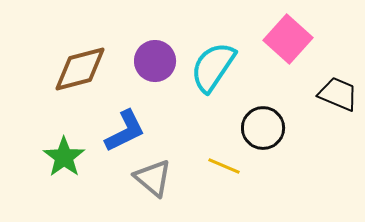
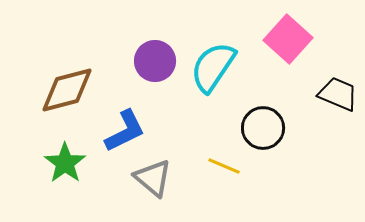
brown diamond: moved 13 px left, 21 px down
green star: moved 1 px right, 6 px down
